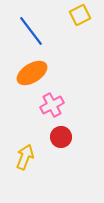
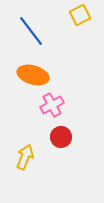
orange ellipse: moved 1 px right, 2 px down; rotated 48 degrees clockwise
